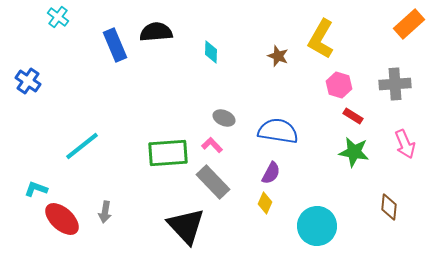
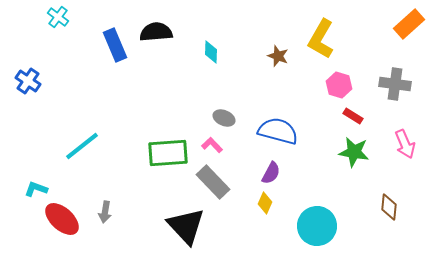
gray cross: rotated 12 degrees clockwise
blue semicircle: rotated 6 degrees clockwise
